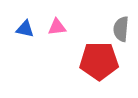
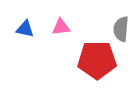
pink triangle: moved 4 px right
red pentagon: moved 2 px left, 1 px up
